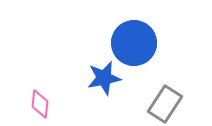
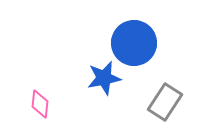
gray rectangle: moved 2 px up
